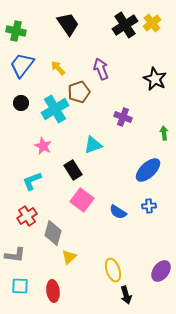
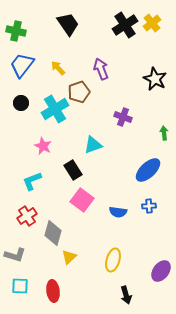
blue semicircle: rotated 24 degrees counterclockwise
gray L-shape: rotated 10 degrees clockwise
yellow ellipse: moved 10 px up; rotated 35 degrees clockwise
